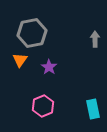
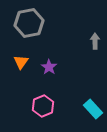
gray hexagon: moved 3 px left, 10 px up
gray arrow: moved 2 px down
orange triangle: moved 1 px right, 2 px down
cyan rectangle: rotated 30 degrees counterclockwise
